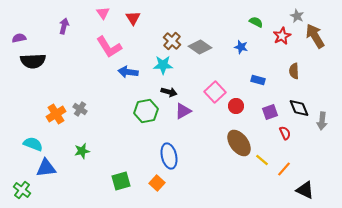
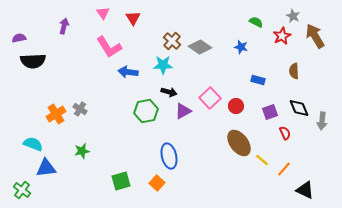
gray star: moved 4 px left
pink square: moved 5 px left, 6 px down
